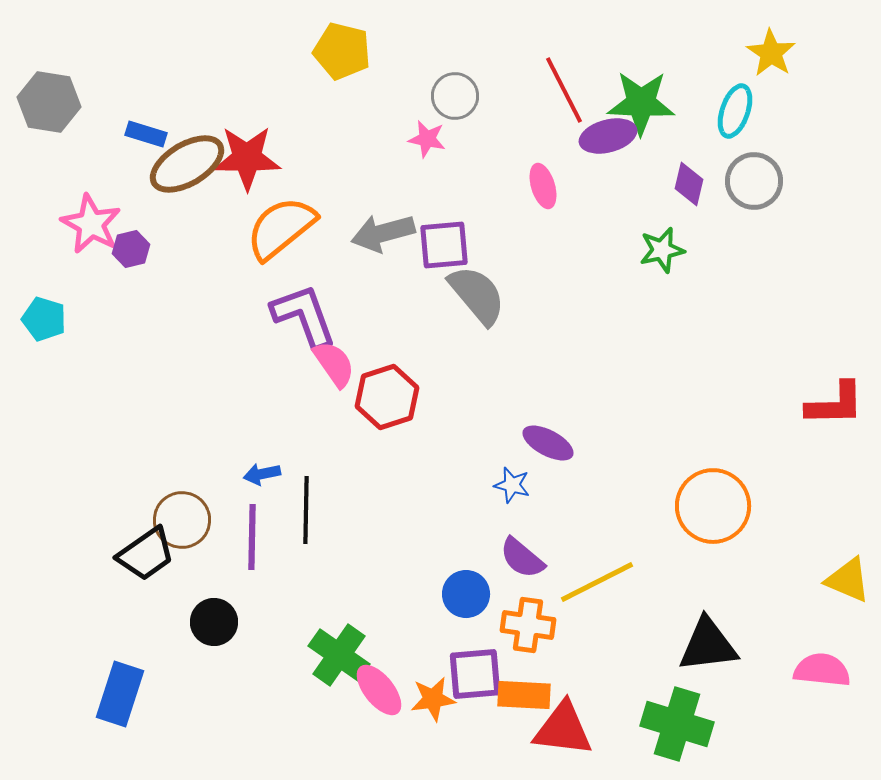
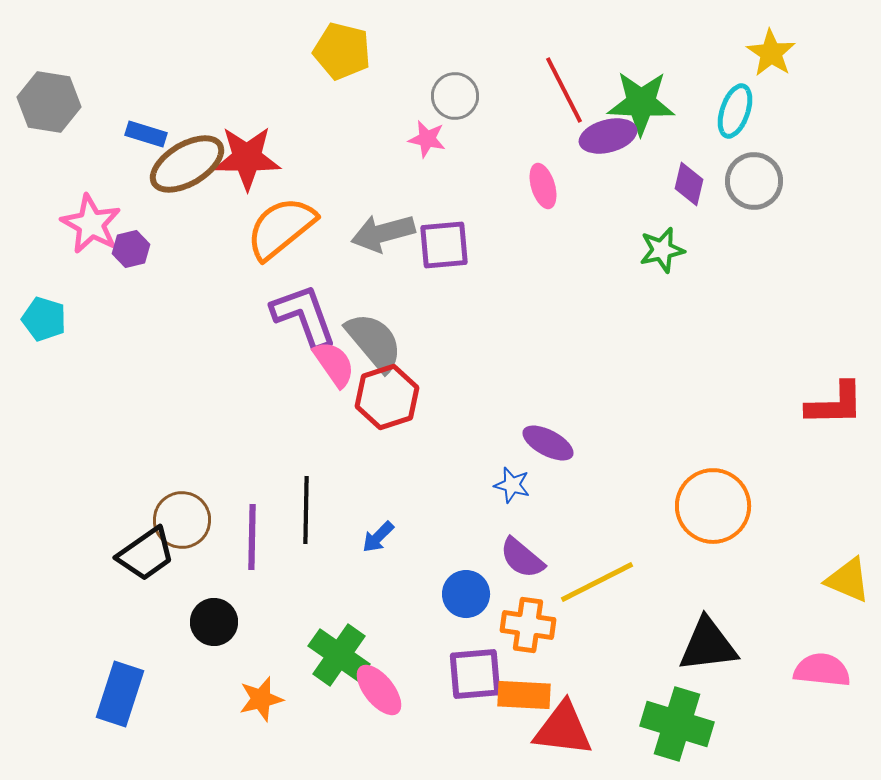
gray semicircle at (477, 295): moved 103 px left, 47 px down
blue arrow at (262, 474): moved 116 px right, 63 px down; rotated 33 degrees counterclockwise
orange star at (433, 699): moved 172 px left; rotated 6 degrees counterclockwise
